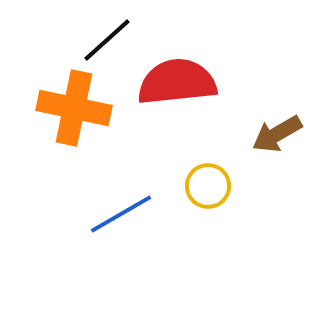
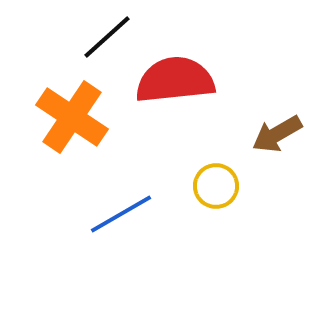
black line: moved 3 px up
red semicircle: moved 2 px left, 2 px up
orange cross: moved 2 px left, 9 px down; rotated 22 degrees clockwise
yellow circle: moved 8 px right
